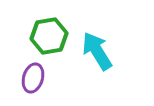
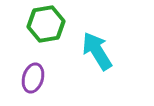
green hexagon: moved 3 px left, 12 px up
